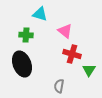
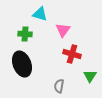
pink triangle: moved 2 px left, 1 px up; rotated 28 degrees clockwise
green cross: moved 1 px left, 1 px up
green triangle: moved 1 px right, 6 px down
